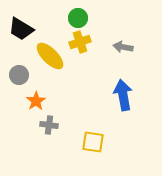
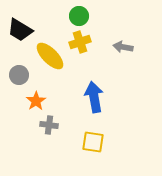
green circle: moved 1 px right, 2 px up
black trapezoid: moved 1 px left, 1 px down
blue arrow: moved 29 px left, 2 px down
